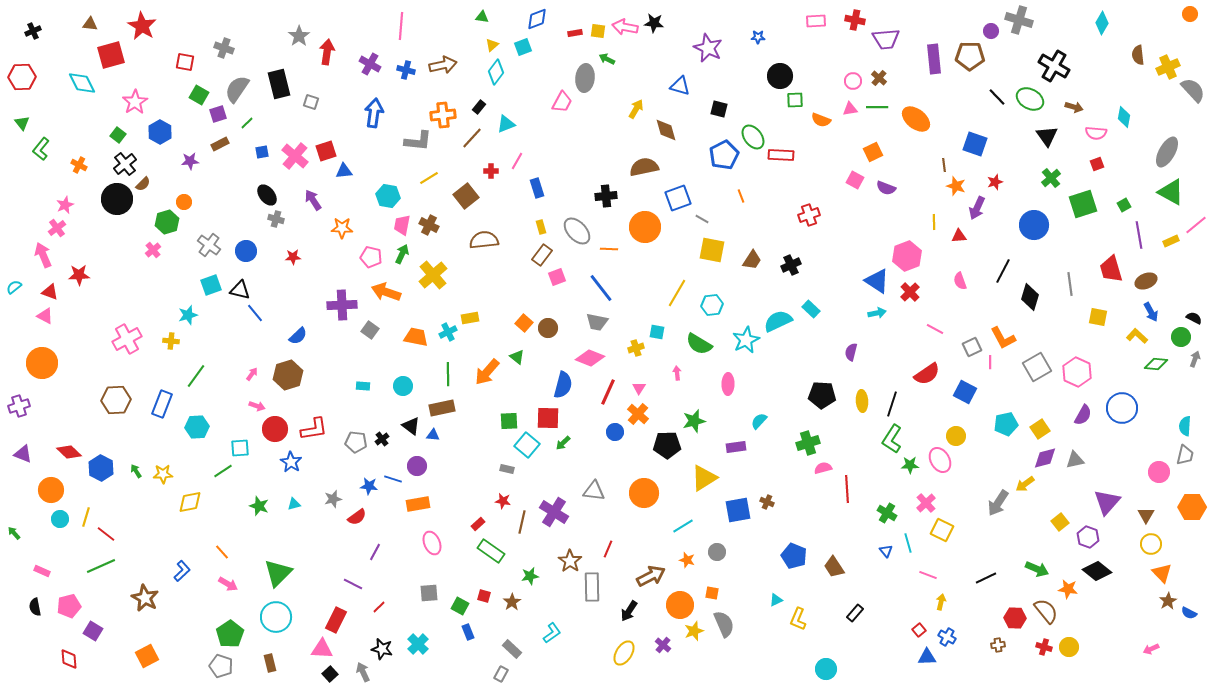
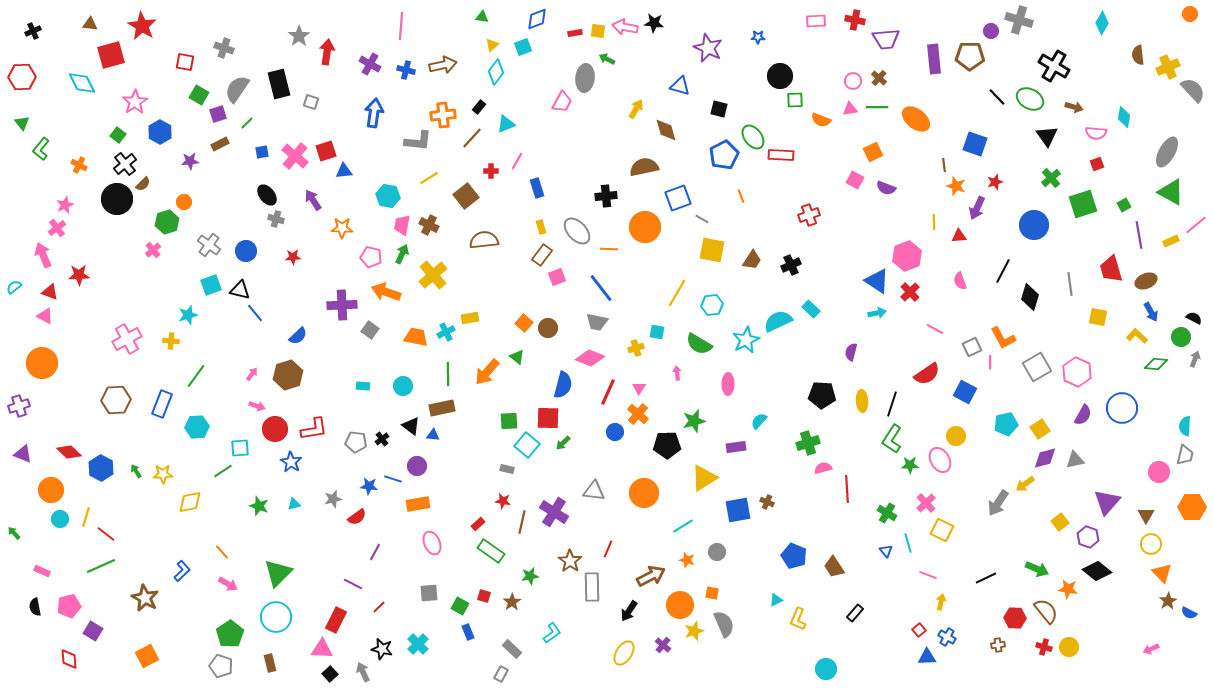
cyan cross at (448, 332): moved 2 px left
